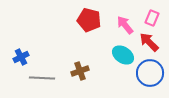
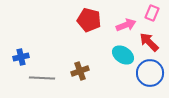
pink rectangle: moved 5 px up
pink arrow: moved 1 px right; rotated 108 degrees clockwise
blue cross: rotated 14 degrees clockwise
